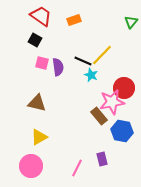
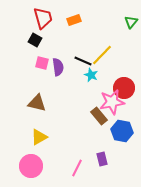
red trapezoid: moved 2 px right, 2 px down; rotated 40 degrees clockwise
